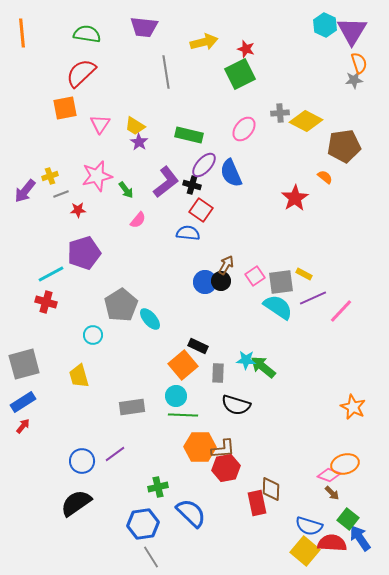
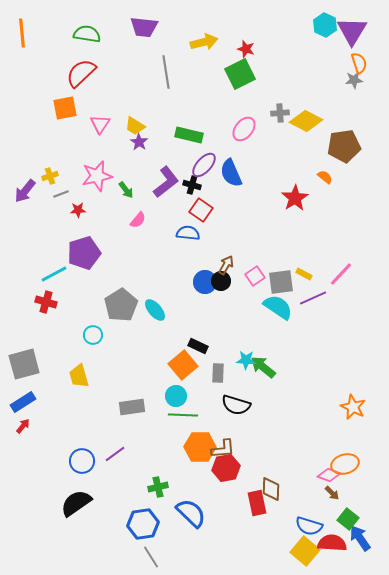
cyan line at (51, 274): moved 3 px right
pink line at (341, 311): moved 37 px up
cyan ellipse at (150, 319): moved 5 px right, 9 px up
